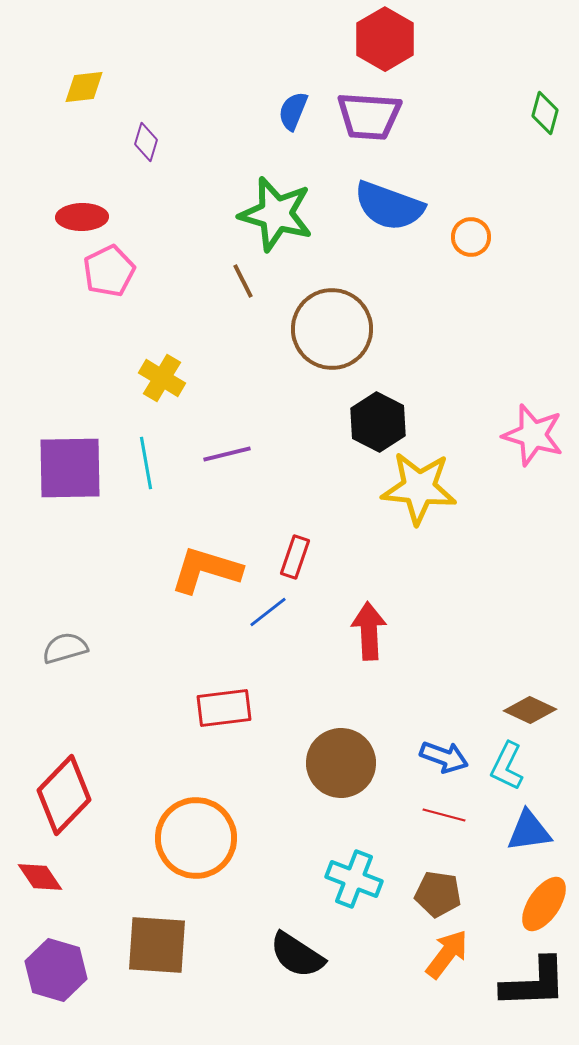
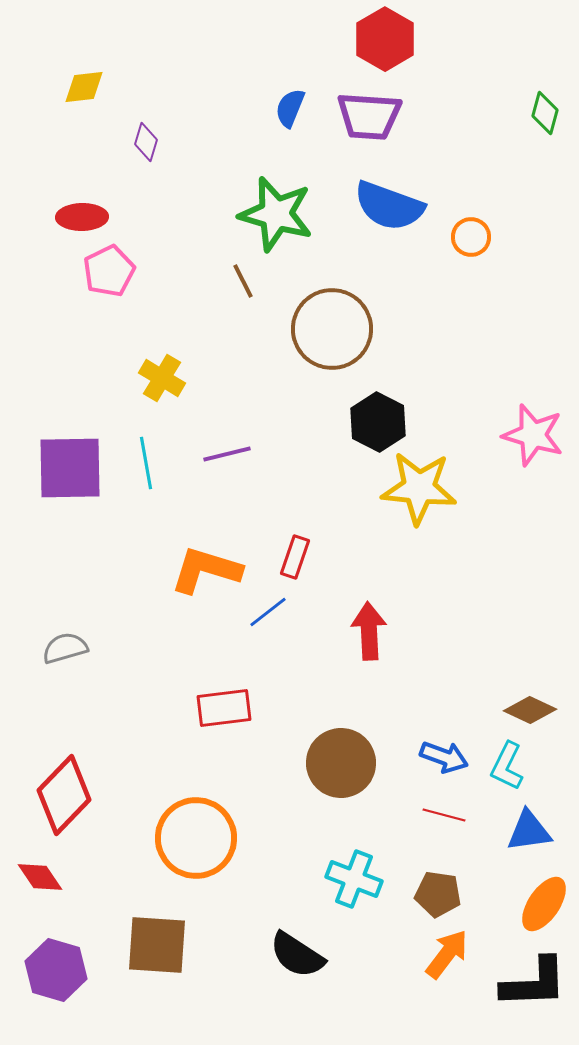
blue semicircle at (293, 111): moved 3 px left, 3 px up
